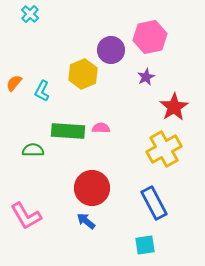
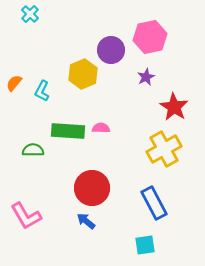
red star: rotated 8 degrees counterclockwise
